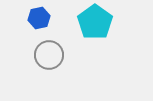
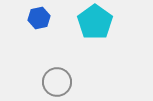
gray circle: moved 8 px right, 27 px down
